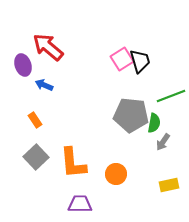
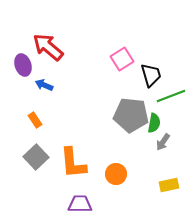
black trapezoid: moved 11 px right, 14 px down
